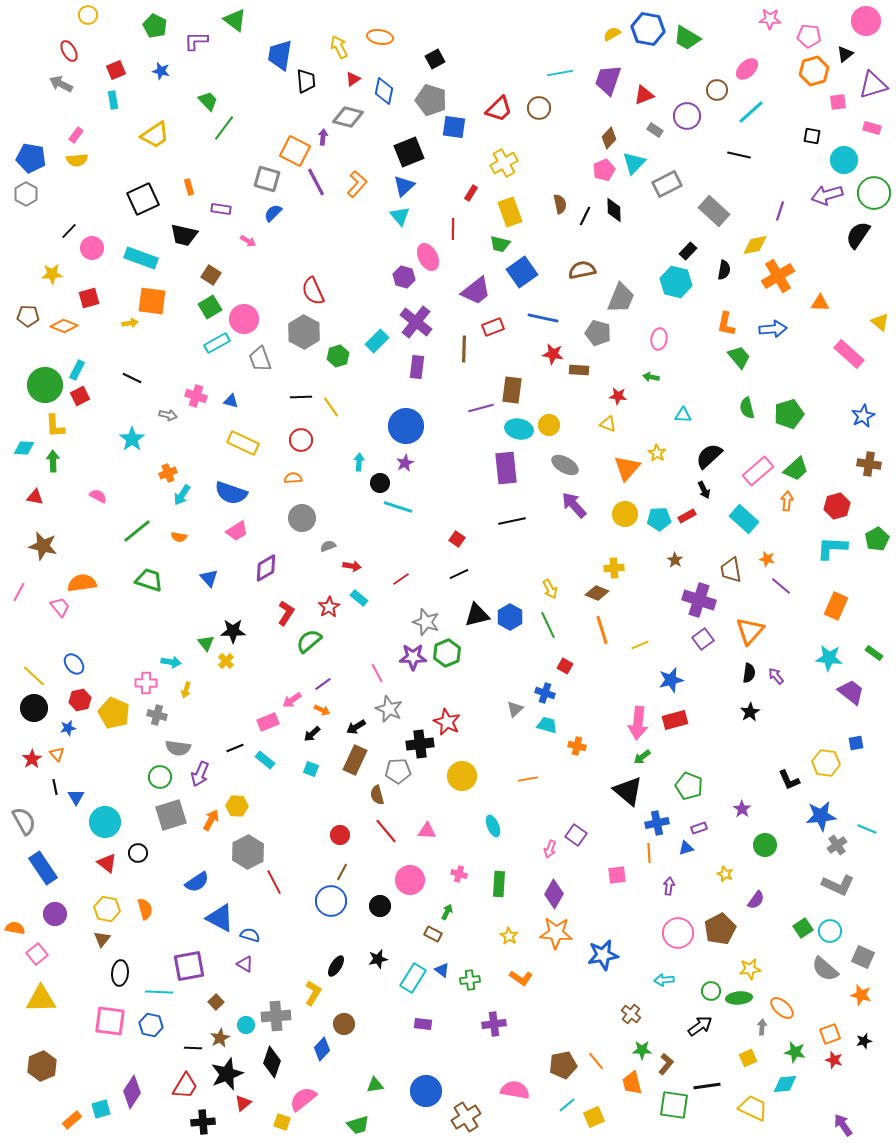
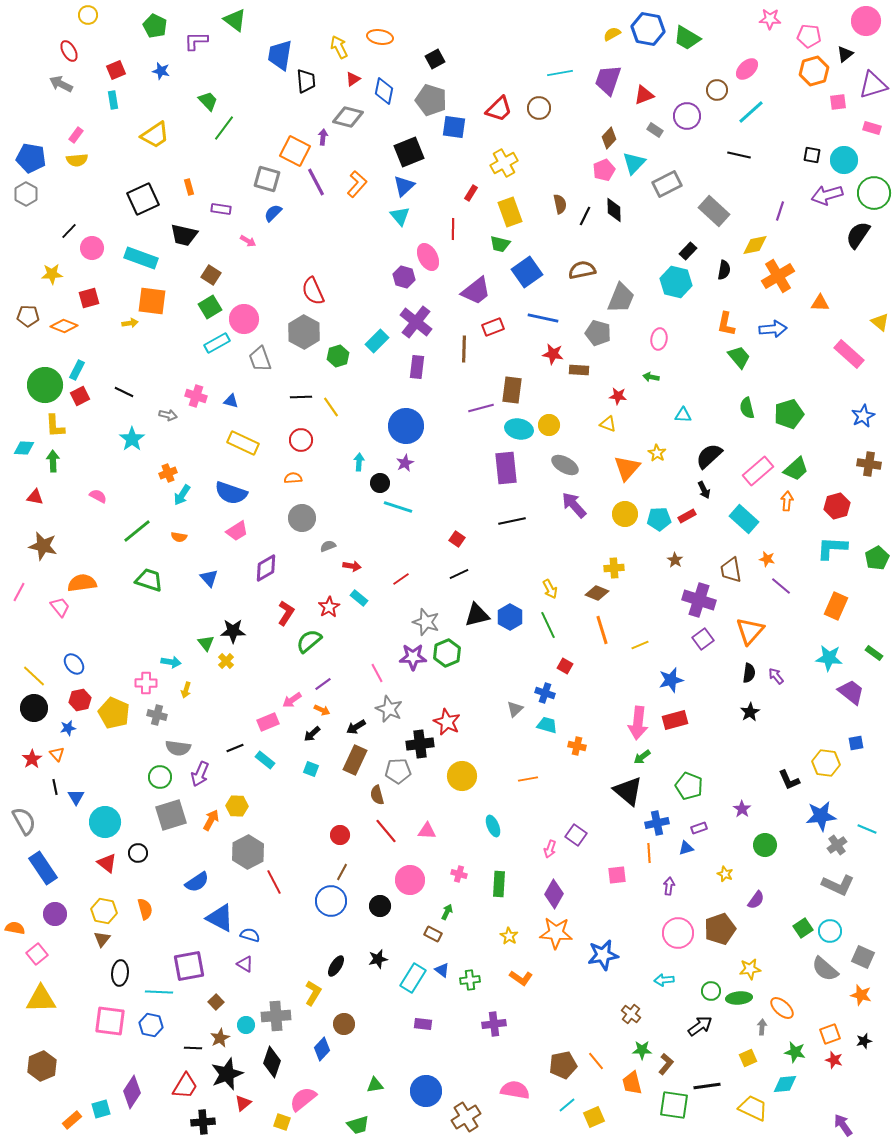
black square at (812, 136): moved 19 px down
blue square at (522, 272): moved 5 px right
black line at (132, 378): moved 8 px left, 14 px down
green pentagon at (877, 539): moved 19 px down
yellow hexagon at (107, 909): moved 3 px left, 2 px down
brown pentagon at (720, 929): rotated 8 degrees clockwise
